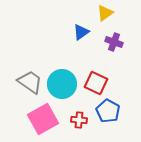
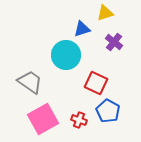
yellow triangle: rotated 18 degrees clockwise
blue triangle: moved 1 px right, 3 px up; rotated 18 degrees clockwise
purple cross: rotated 18 degrees clockwise
cyan circle: moved 4 px right, 29 px up
red cross: rotated 14 degrees clockwise
